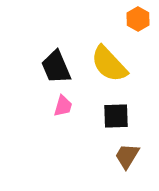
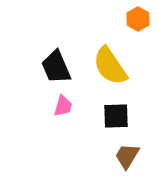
yellow semicircle: moved 1 px right, 2 px down; rotated 9 degrees clockwise
